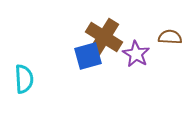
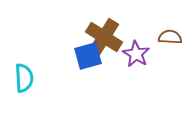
cyan semicircle: moved 1 px up
